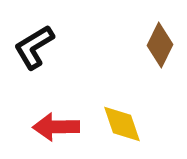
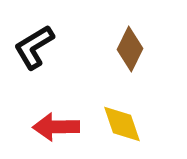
brown diamond: moved 30 px left, 4 px down
